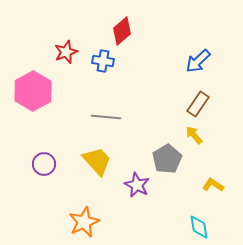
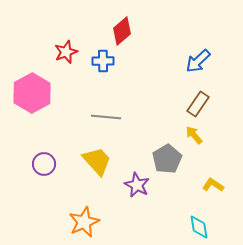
blue cross: rotated 10 degrees counterclockwise
pink hexagon: moved 1 px left, 2 px down
